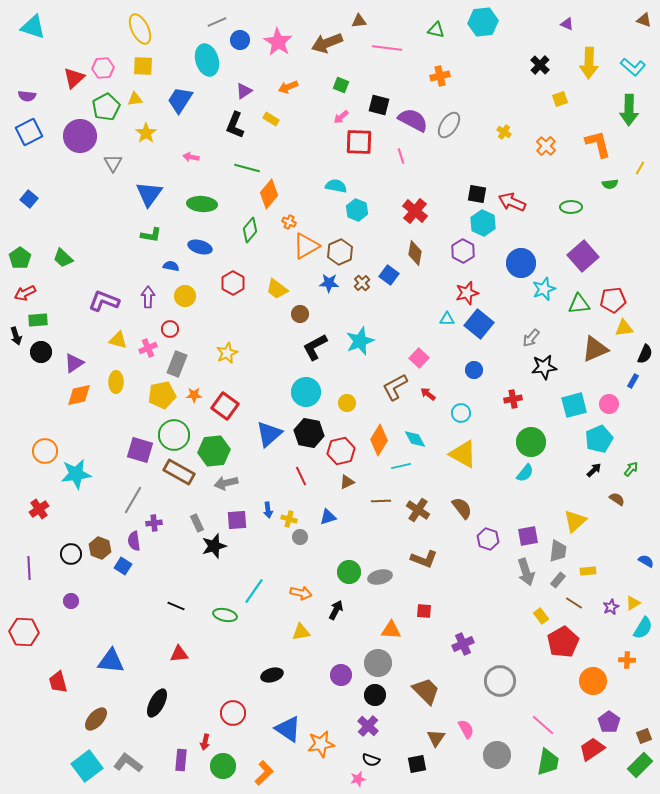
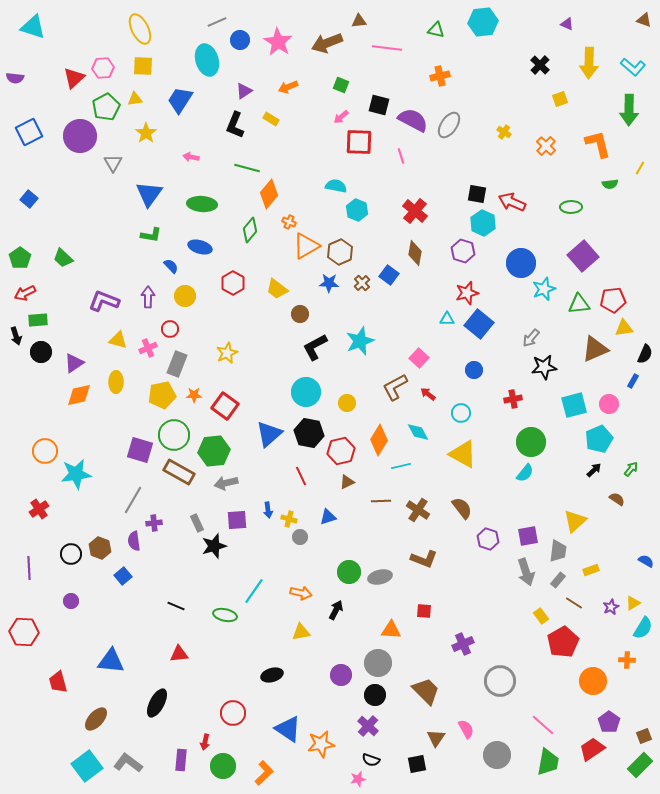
purple semicircle at (27, 96): moved 12 px left, 18 px up
purple hexagon at (463, 251): rotated 10 degrees counterclockwise
blue semicircle at (171, 266): rotated 35 degrees clockwise
cyan diamond at (415, 439): moved 3 px right, 7 px up
blue square at (123, 566): moved 10 px down; rotated 18 degrees clockwise
yellow rectangle at (588, 571): moved 3 px right, 1 px up; rotated 14 degrees counterclockwise
